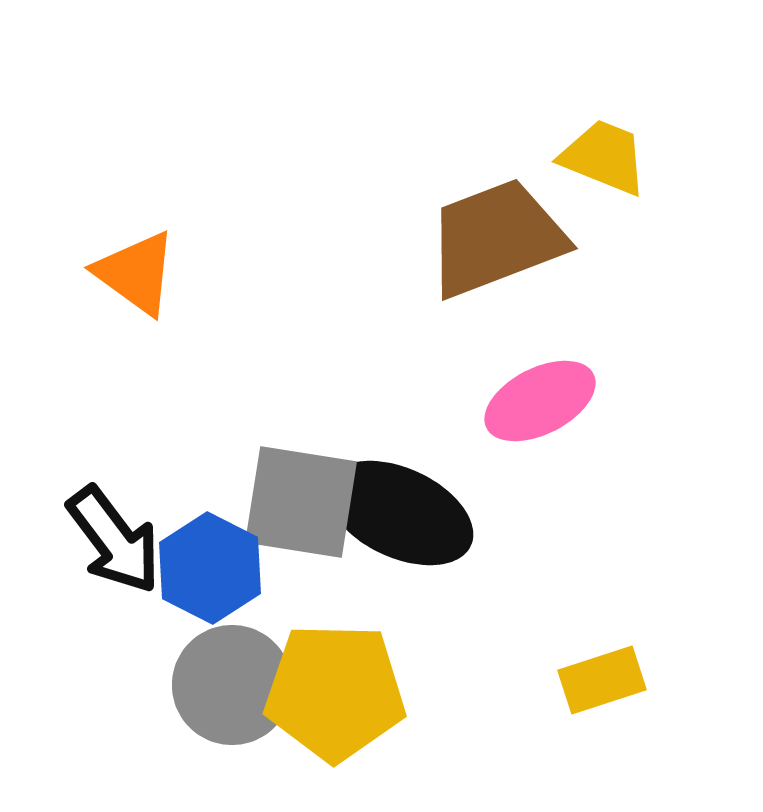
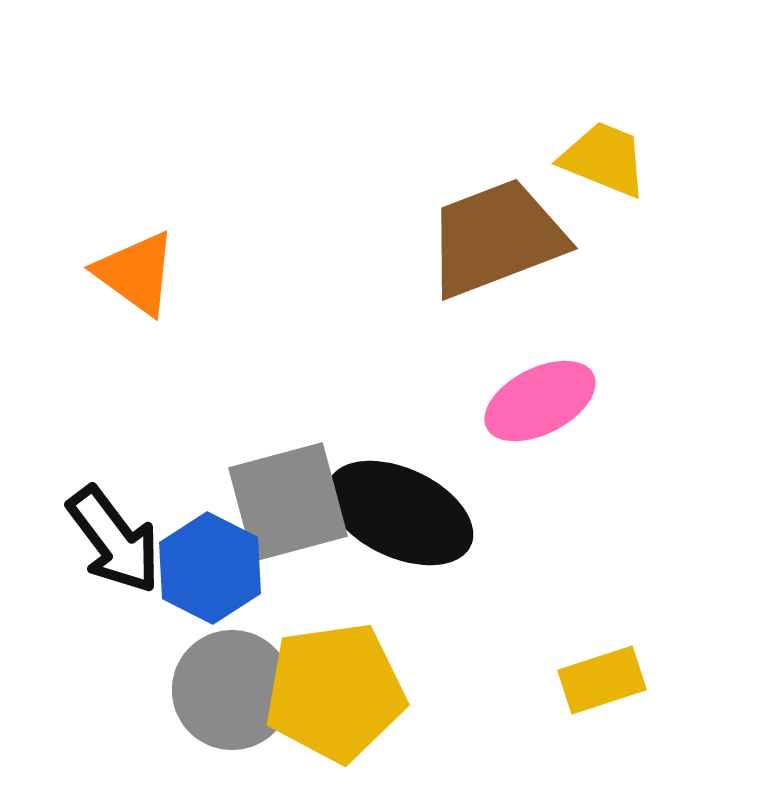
yellow trapezoid: moved 2 px down
gray square: moved 13 px left; rotated 24 degrees counterclockwise
gray circle: moved 5 px down
yellow pentagon: rotated 9 degrees counterclockwise
